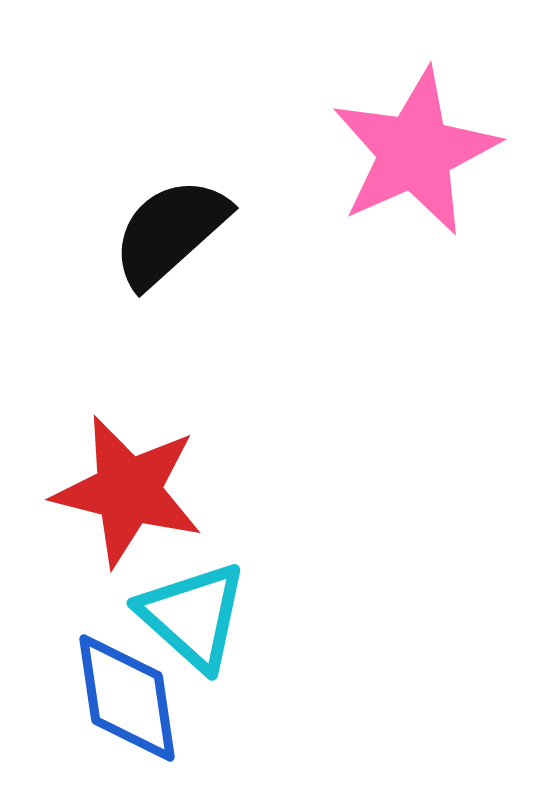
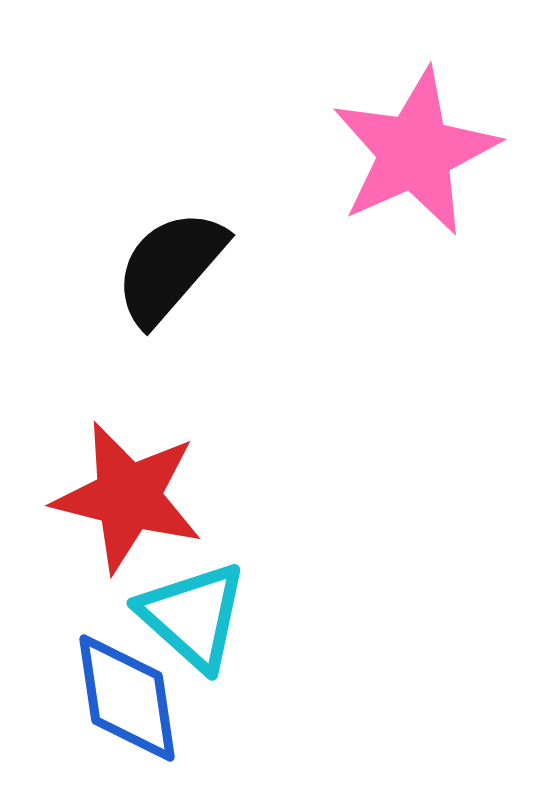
black semicircle: moved 35 px down; rotated 7 degrees counterclockwise
red star: moved 6 px down
